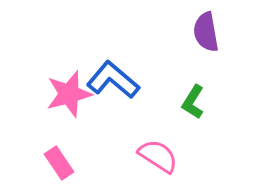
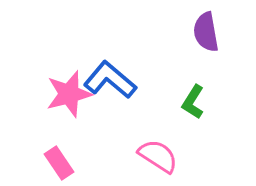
blue L-shape: moved 3 px left
